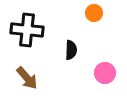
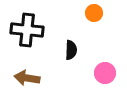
brown arrow: rotated 140 degrees clockwise
